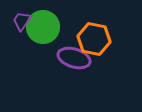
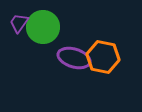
purple trapezoid: moved 3 px left, 2 px down
orange hexagon: moved 9 px right, 18 px down
